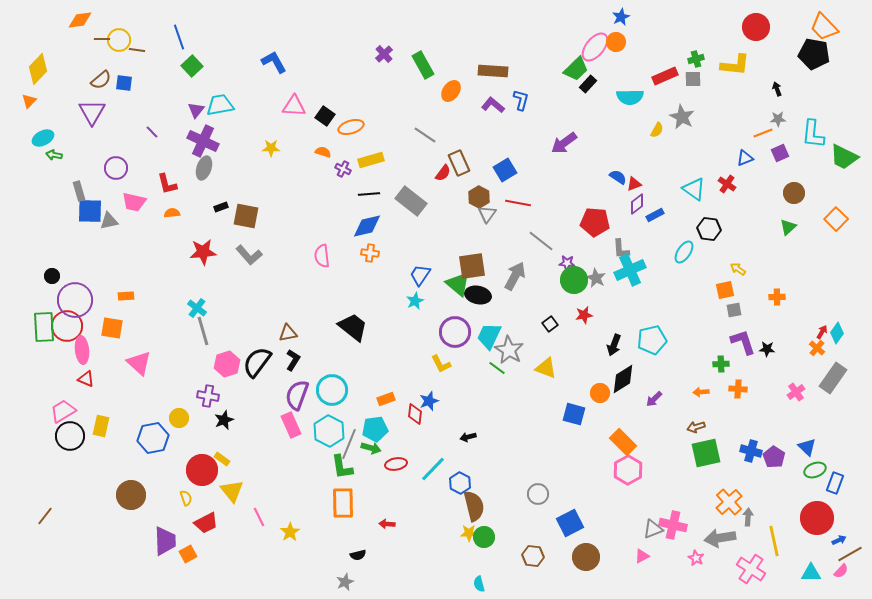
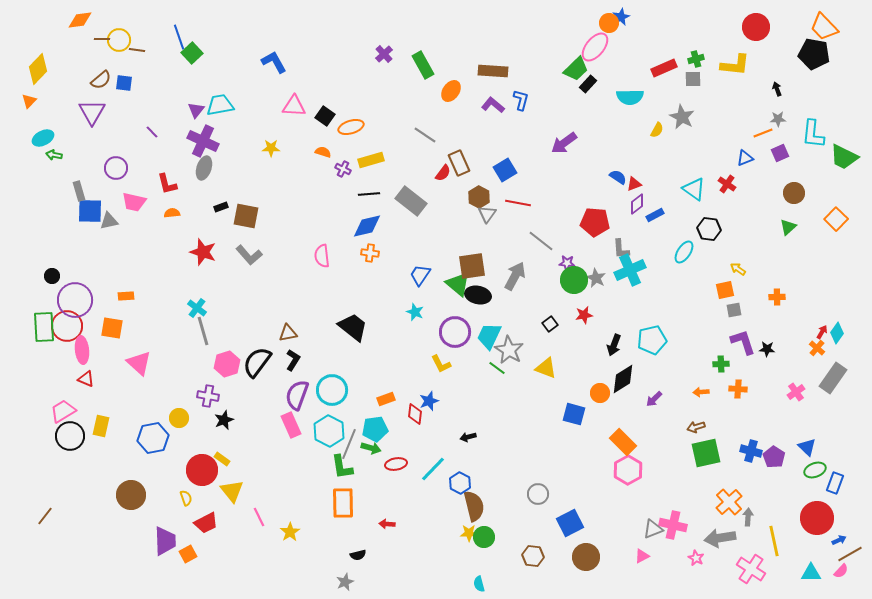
orange circle at (616, 42): moved 7 px left, 19 px up
green square at (192, 66): moved 13 px up
red rectangle at (665, 76): moved 1 px left, 8 px up
red star at (203, 252): rotated 24 degrees clockwise
cyan star at (415, 301): moved 11 px down; rotated 24 degrees counterclockwise
